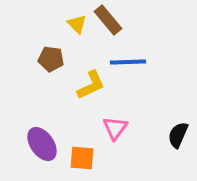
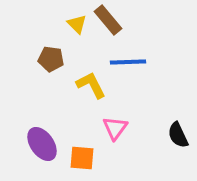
yellow L-shape: rotated 92 degrees counterclockwise
black semicircle: rotated 48 degrees counterclockwise
